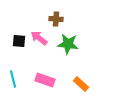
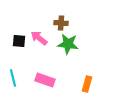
brown cross: moved 5 px right, 4 px down
cyan line: moved 1 px up
orange rectangle: moved 6 px right; rotated 63 degrees clockwise
